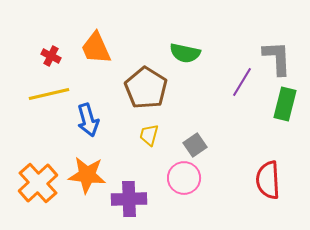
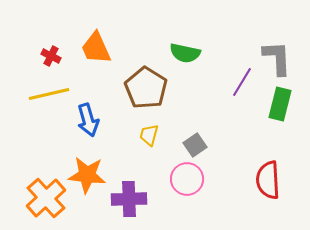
green rectangle: moved 5 px left
pink circle: moved 3 px right, 1 px down
orange cross: moved 8 px right, 15 px down
